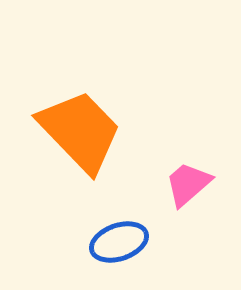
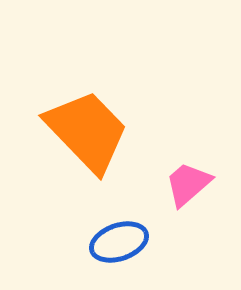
orange trapezoid: moved 7 px right
